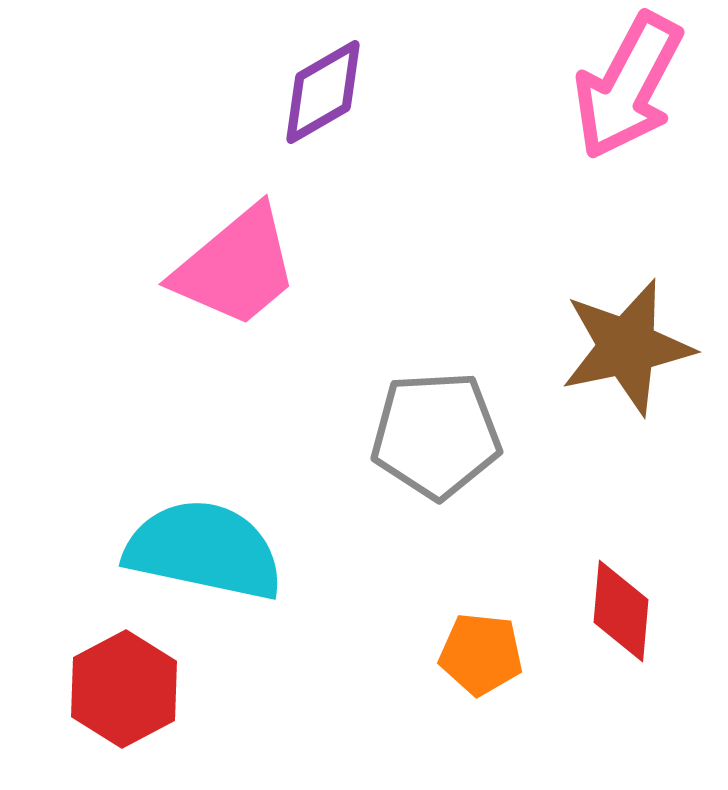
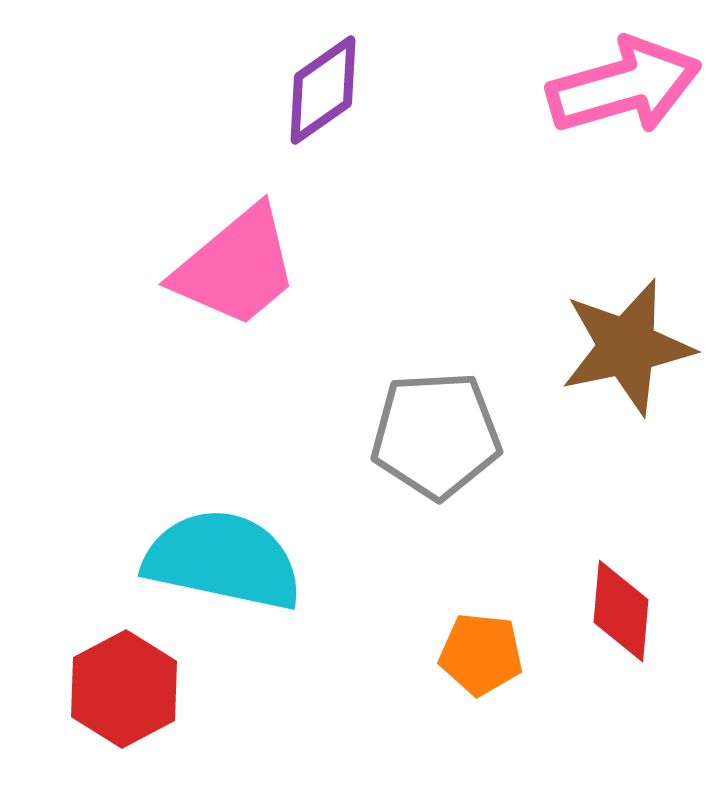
pink arrow: moved 4 px left; rotated 134 degrees counterclockwise
purple diamond: moved 2 px up; rotated 5 degrees counterclockwise
cyan semicircle: moved 19 px right, 10 px down
